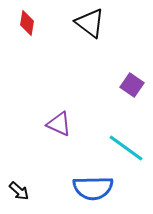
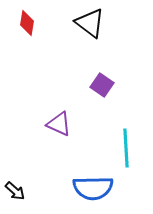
purple square: moved 30 px left
cyan line: rotated 51 degrees clockwise
black arrow: moved 4 px left
